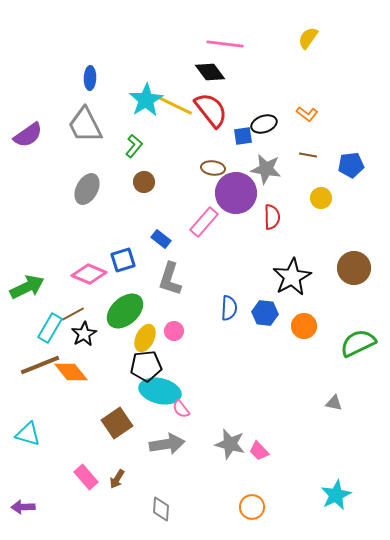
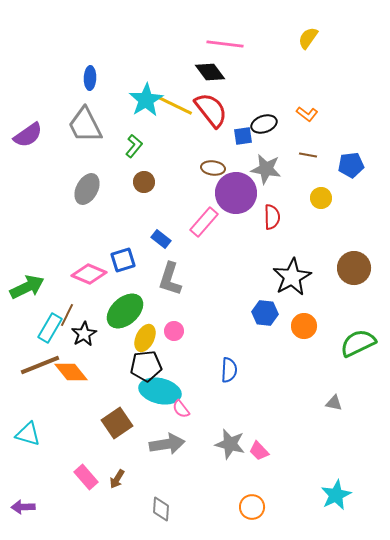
blue semicircle at (229, 308): moved 62 px down
brown line at (73, 314): moved 6 px left, 1 px down; rotated 35 degrees counterclockwise
